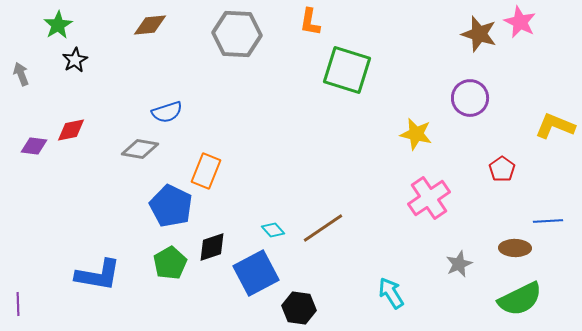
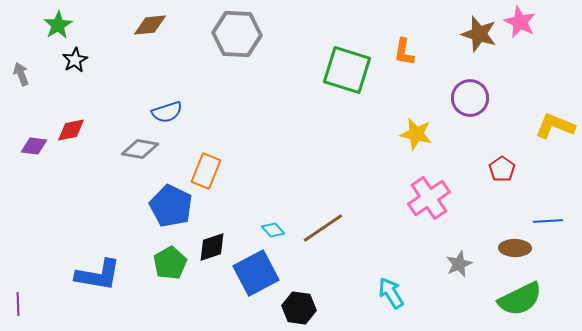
orange L-shape: moved 94 px right, 30 px down
